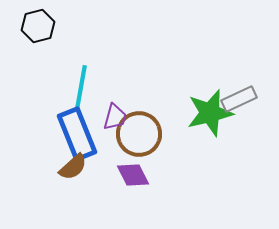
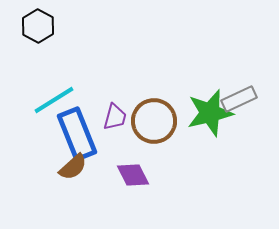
black hexagon: rotated 16 degrees counterclockwise
cyan line: moved 27 px left, 13 px down; rotated 48 degrees clockwise
brown circle: moved 15 px right, 13 px up
